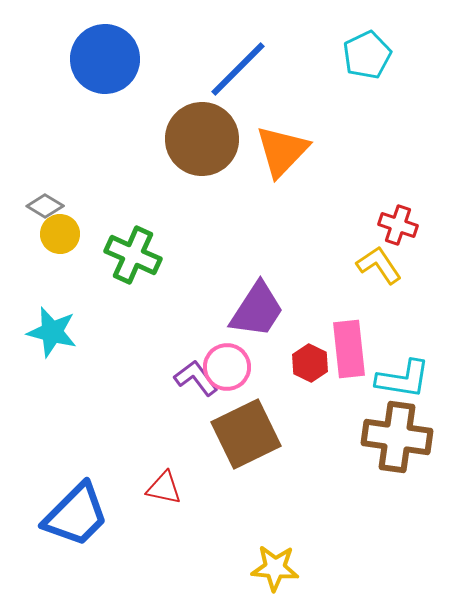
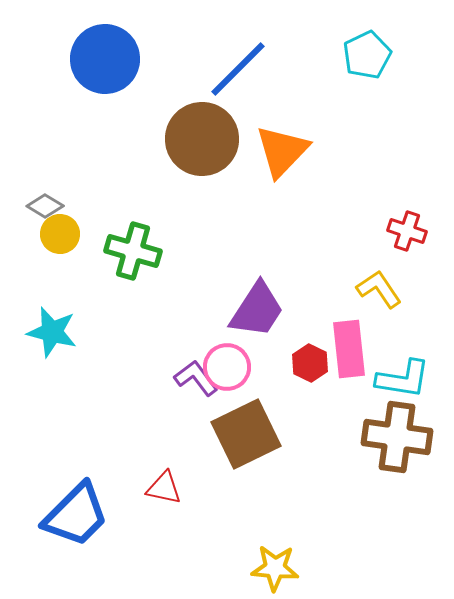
red cross: moved 9 px right, 6 px down
green cross: moved 4 px up; rotated 8 degrees counterclockwise
yellow L-shape: moved 24 px down
